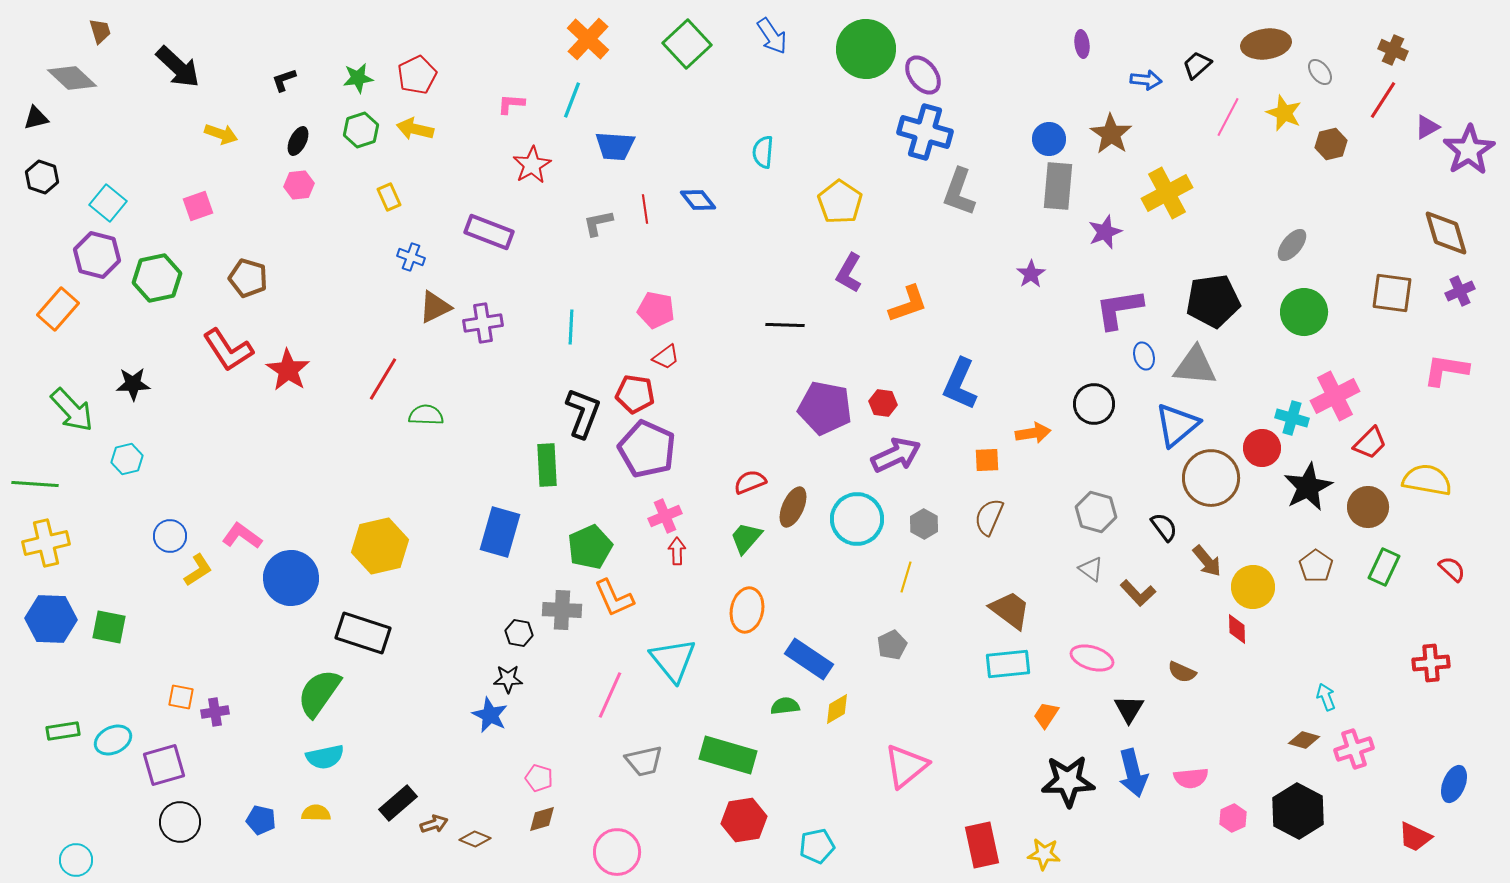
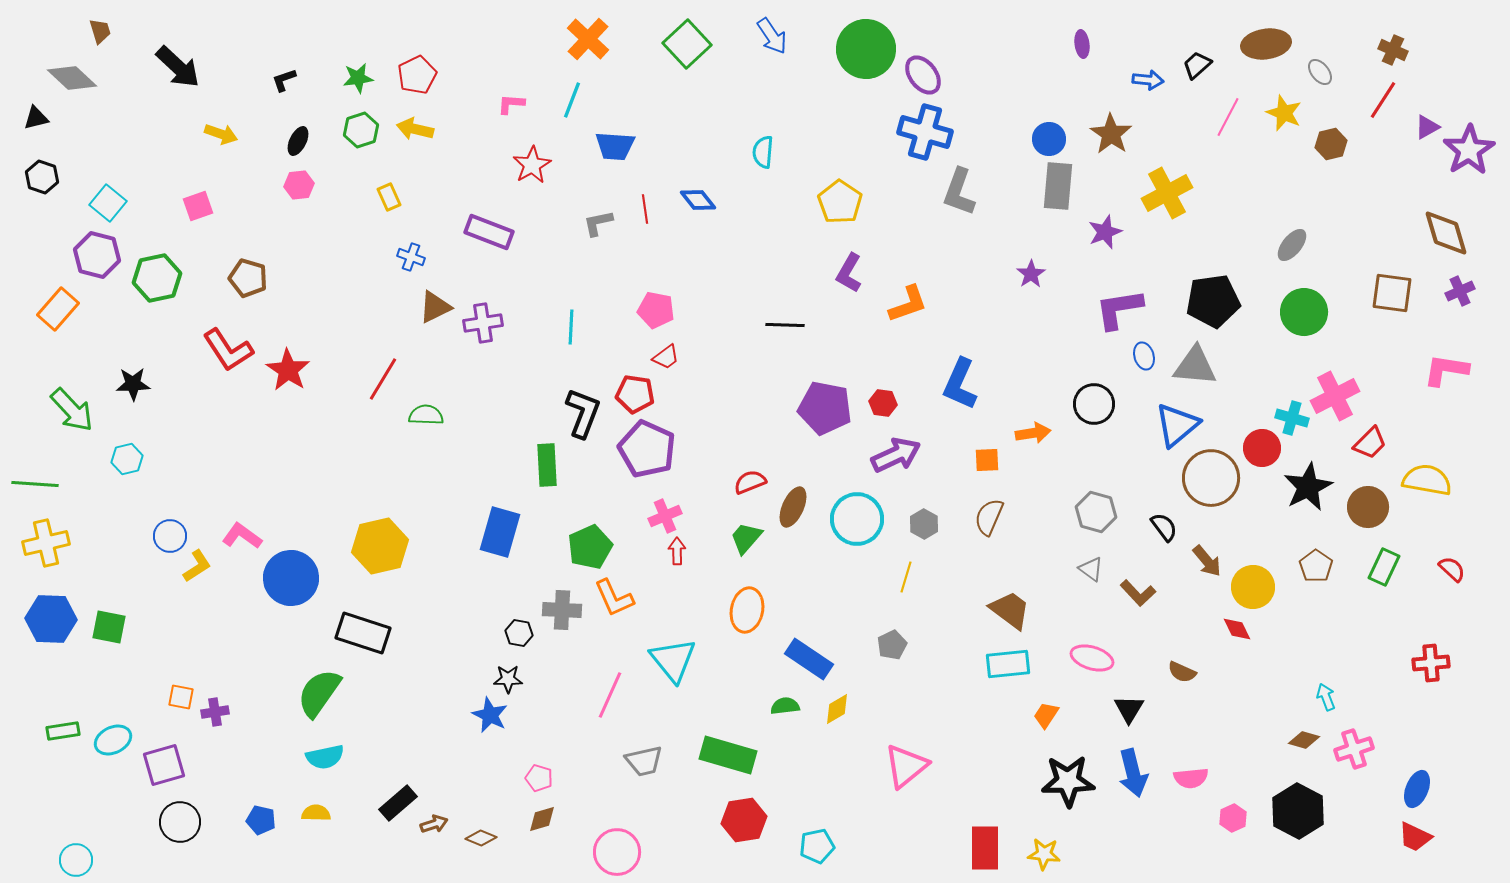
blue arrow at (1146, 80): moved 2 px right
yellow L-shape at (198, 570): moved 1 px left, 4 px up
red diamond at (1237, 629): rotated 24 degrees counterclockwise
blue ellipse at (1454, 784): moved 37 px left, 5 px down
brown diamond at (475, 839): moved 6 px right, 1 px up
red rectangle at (982, 845): moved 3 px right, 3 px down; rotated 12 degrees clockwise
